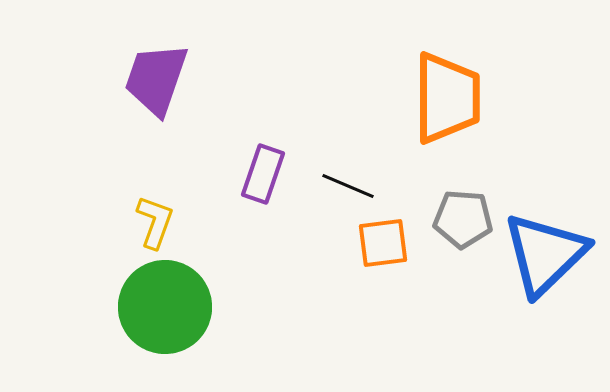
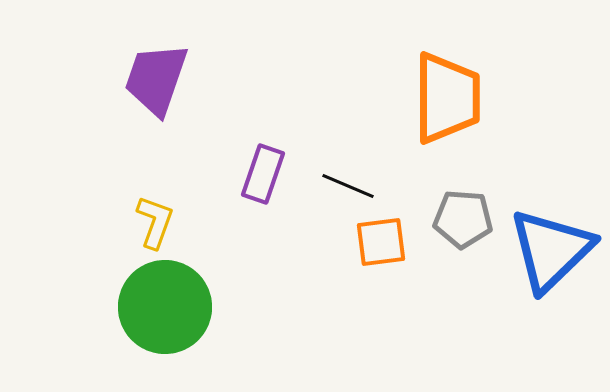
orange square: moved 2 px left, 1 px up
blue triangle: moved 6 px right, 4 px up
